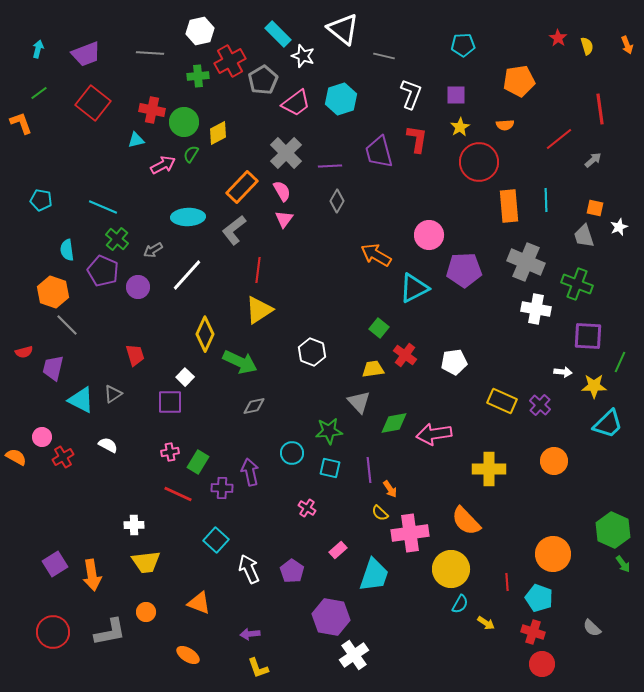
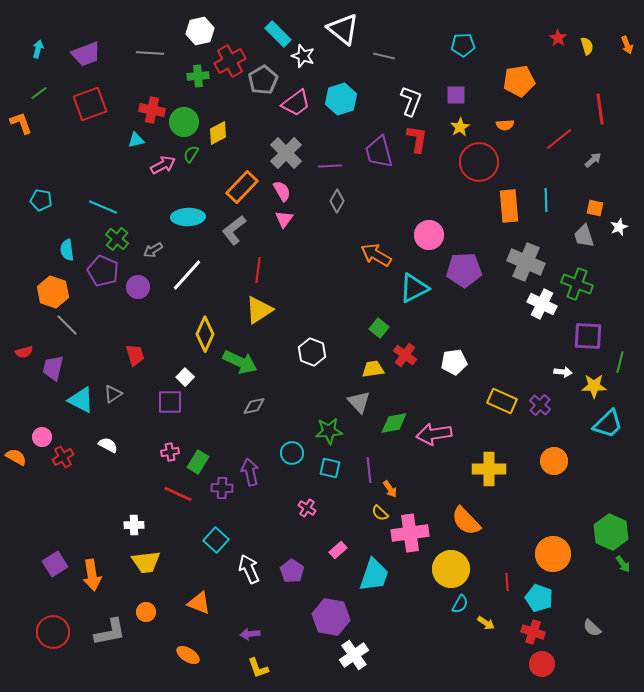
white L-shape at (411, 94): moved 7 px down
red square at (93, 103): moved 3 px left, 1 px down; rotated 32 degrees clockwise
white cross at (536, 309): moved 6 px right, 5 px up; rotated 16 degrees clockwise
green line at (620, 362): rotated 10 degrees counterclockwise
green hexagon at (613, 530): moved 2 px left, 2 px down
